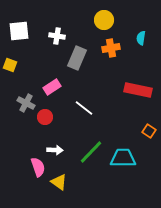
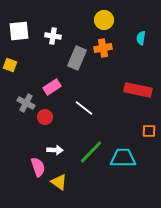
white cross: moved 4 px left
orange cross: moved 8 px left
orange square: rotated 32 degrees counterclockwise
